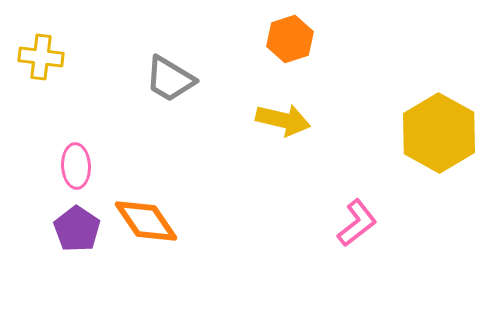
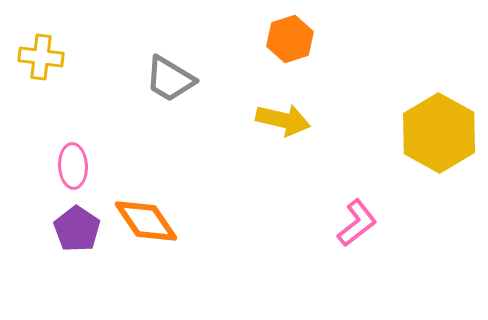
pink ellipse: moved 3 px left
